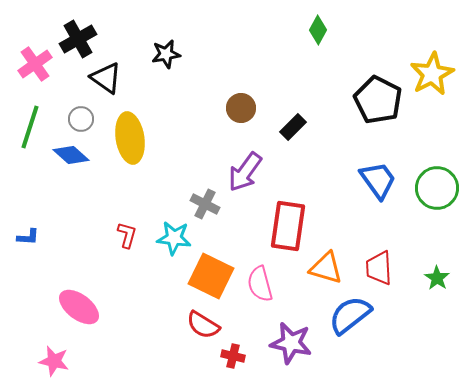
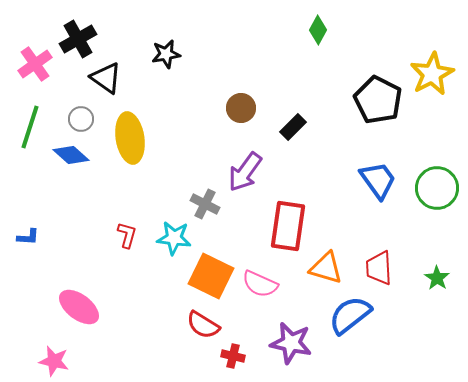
pink semicircle: rotated 51 degrees counterclockwise
